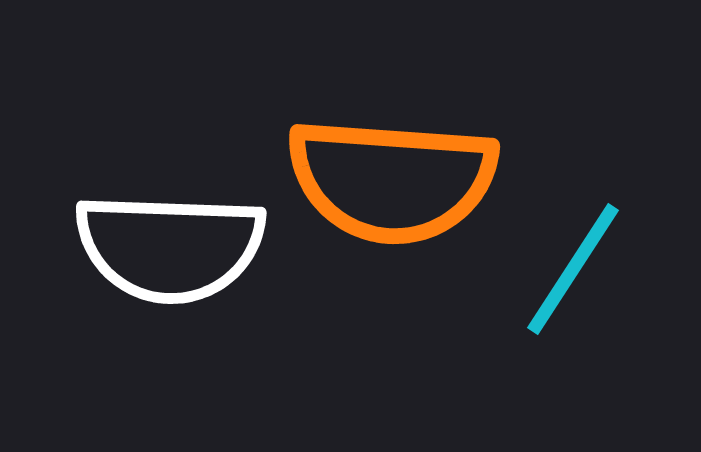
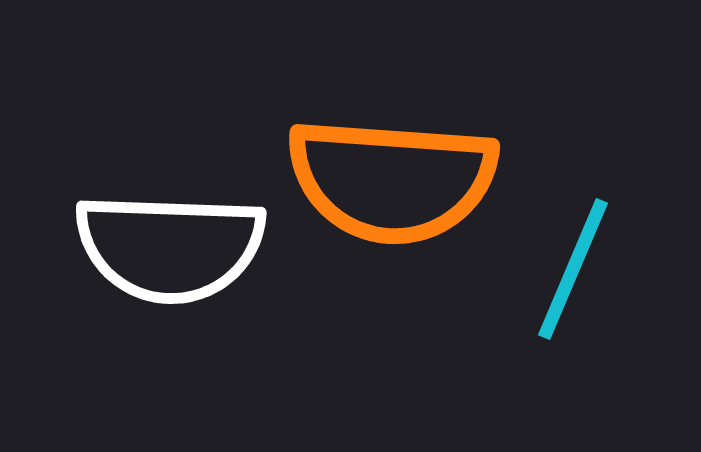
cyan line: rotated 10 degrees counterclockwise
